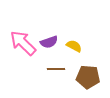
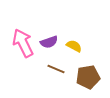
pink arrow: rotated 20 degrees clockwise
brown line: rotated 24 degrees clockwise
brown pentagon: rotated 15 degrees counterclockwise
